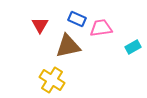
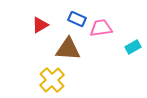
red triangle: rotated 30 degrees clockwise
brown triangle: moved 3 px down; rotated 16 degrees clockwise
yellow cross: rotated 15 degrees clockwise
